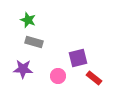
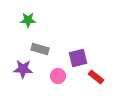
green star: rotated 21 degrees counterclockwise
gray rectangle: moved 6 px right, 7 px down
red rectangle: moved 2 px right, 1 px up
